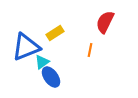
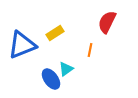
red semicircle: moved 2 px right
blue triangle: moved 4 px left, 2 px up
cyan triangle: moved 24 px right, 7 px down
blue ellipse: moved 2 px down
